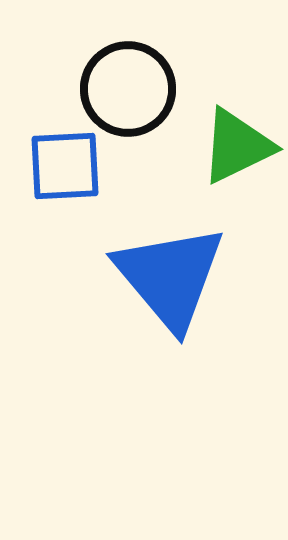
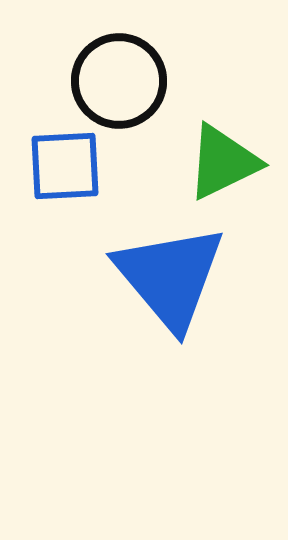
black circle: moved 9 px left, 8 px up
green triangle: moved 14 px left, 16 px down
